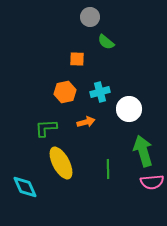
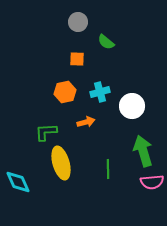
gray circle: moved 12 px left, 5 px down
white circle: moved 3 px right, 3 px up
green L-shape: moved 4 px down
yellow ellipse: rotated 12 degrees clockwise
cyan diamond: moved 7 px left, 5 px up
